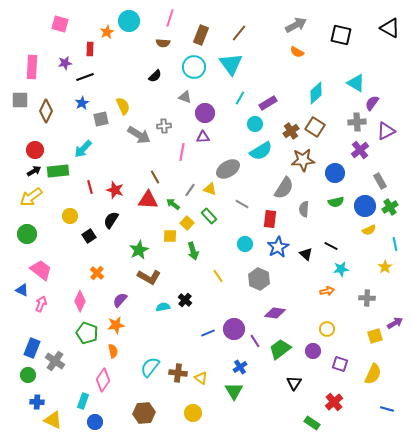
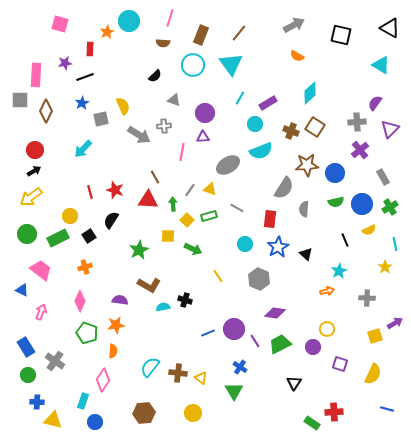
gray arrow at (296, 25): moved 2 px left
orange semicircle at (297, 52): moved 4 px down
pink rectangle at (32, 67): moved 4 px right, 8 px down
cyan circle at (194, 67): moved 1 px left, 2 px up
cyan triangle at (356, 83): moved 25 px right, 18 px up
cyan diamond at (316, 93): moved 6 px left
gray triangle at (185, 97): moved 11 px left, 3 px down
purple semicircle at (372, 103): moved 3 px right
brown cross at (291, 131): rotated 35 degrees counterclockwise
purple triangle at (386, 131): moved 4 px right, 2 px up; rotated 18 degrees counterclockwise
cyan semicircle at (261, 151): rotated 10 degrees clockwise
brown star at (303, 160): moved 4 px right, 5 px down
gray ellipse at (228, 169): moved 4 px up
green rectangle at (58, 171): moved 67 px down; rotated 20 degrees counterclockwise
gray rectangle at (380, 181): moved 3 px right, 4 px up
red line at (90, 187): moved 5 px down
green arrow at (173, 204): rotated 48 degrees clockwise
gray line at (242, 204): moved 5 px left, 4 px down
blue circle at (365, 206): moved 3 px left, 2 px up
green rectangle at (209, 216): rotated 63 degrees counterclockwise
yellow square at (187, 223): moved 3 px up
yellow square at (170, 236): moved 2 px left
black line at (331, 246): moved 14 px right, 6 px up; rotated 40 degrees clockwise
green arrow at (193, 251): moved 2 px up; rotated 48 degrees counterclockwise
cyan star at (341, 269): moved 2 px left, 2 px down; rotated 21 degrees counterclockwise
orange cross at (97, 273): moved 12 px left, 6 px up; rotated 32 degrees clockwise
brown L-shape at (149, 277): moved 8 px down
purple semicircle at (120, 300): rotated 56 degrees clockwise
black cross at (185, 300): rotated 24 degrees counterclockwise
pink arrow at (41, 304): moved 8 px down
blue rectangle at (32, 348): moved 6 px left, 1 px up; rotated 54 degrees counterclockwise
green trapezoid at (280, 349): moved 5 px up; rotated 10 degrees clockwise
orange semicircle at (113, 351): rotated 16 degrees clockwise
purple circle at (313, 351): moved 4 px up
blue cross at (240, 367): rotated 24 degrees counterclockwise
red cross at (334, 402): moved 10 px down; rotated 36 degrees clockwise
yellow triangle at (53, 420): rotated 12 degrees counterclockwise
